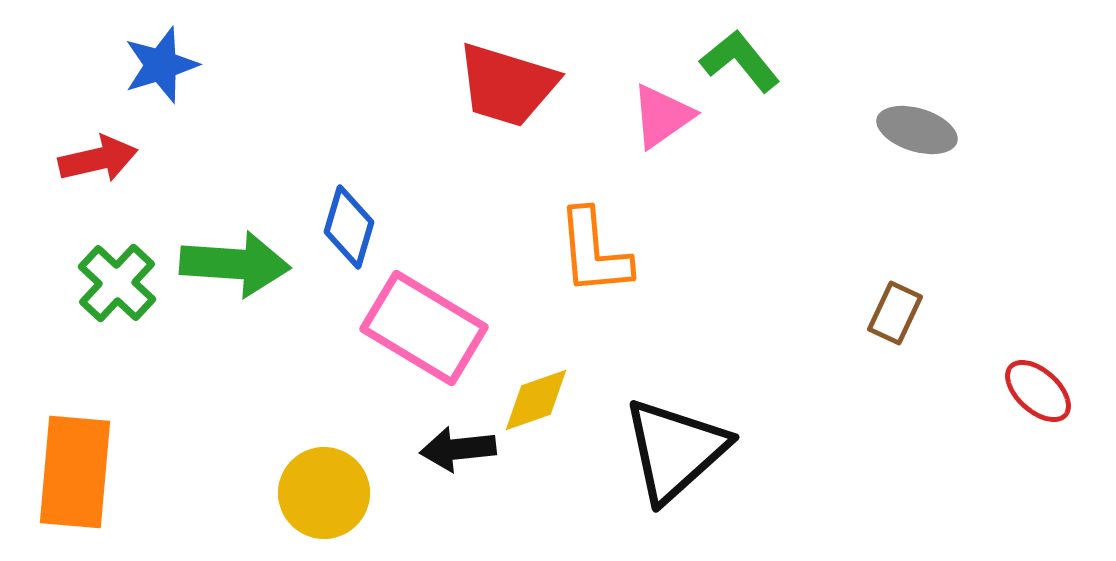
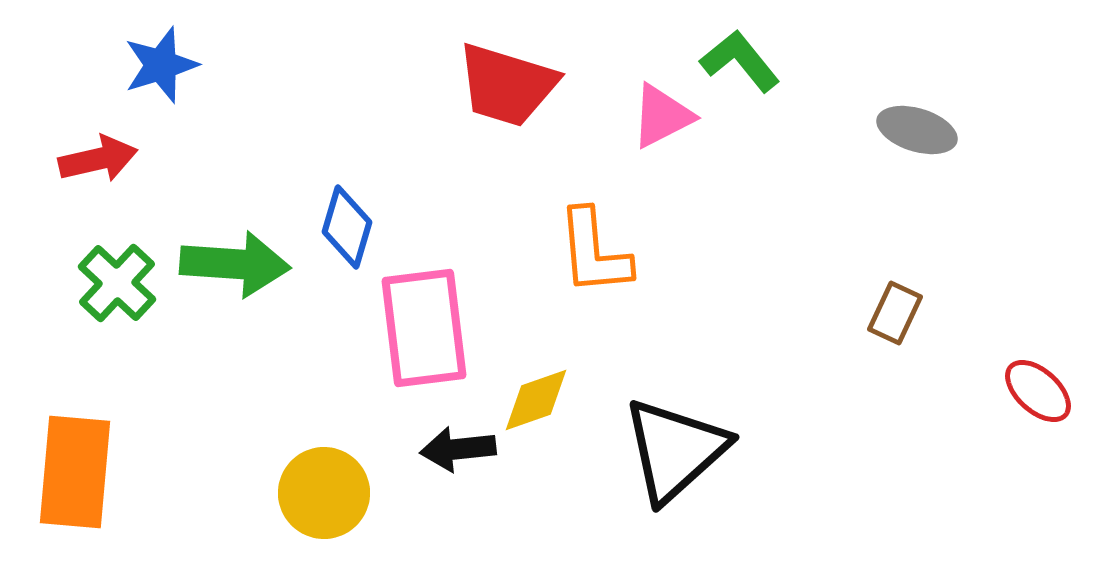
pink triangle: rotated 8 degrees clockwise
blue diamond: moved 2 px left
pink rectangle: rotated 52 degrees clockwise
